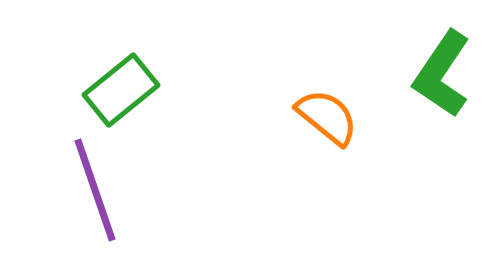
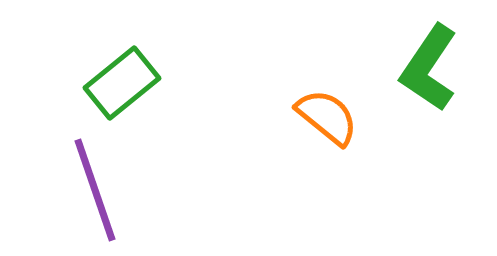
green L-shape: moved 13 px left, 6 px up
green rectangle: moved 1 px right, 7 px up
